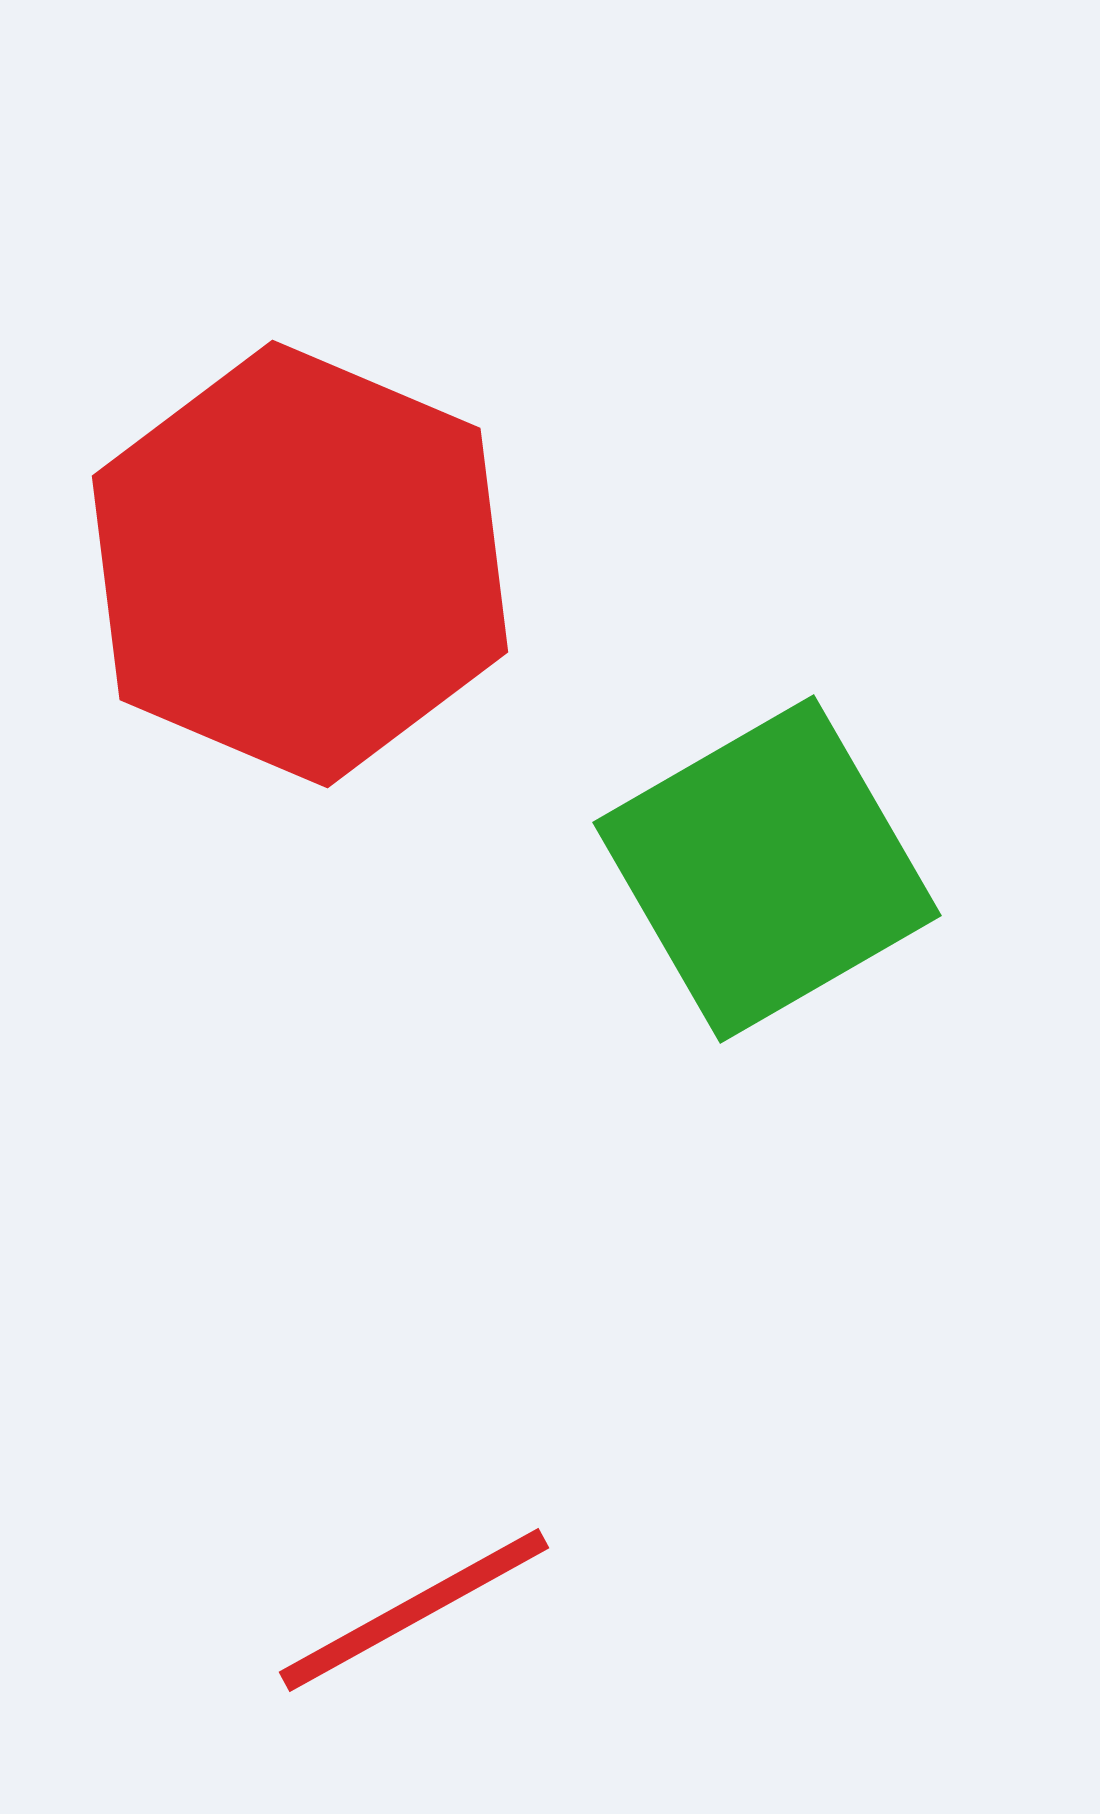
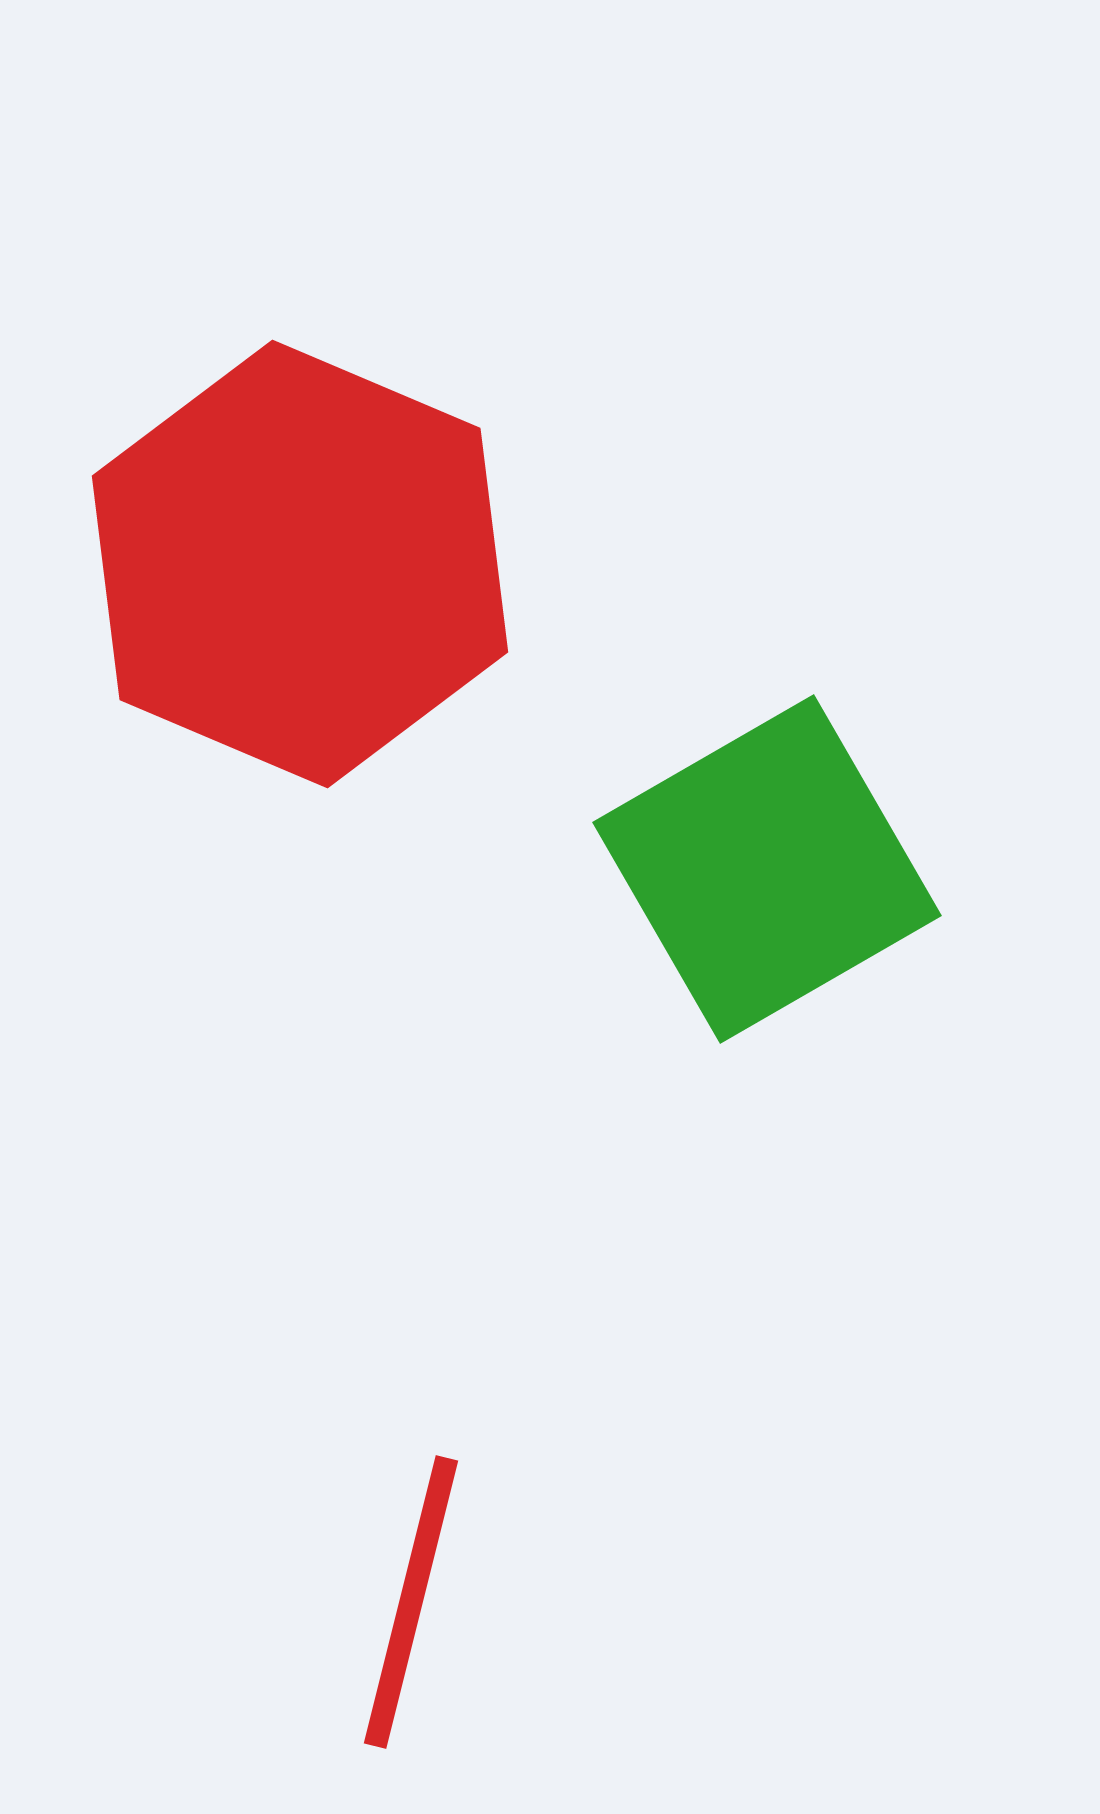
red line: moved 3 px left, 8 px up; rotated 47 degrees counterclockwise
